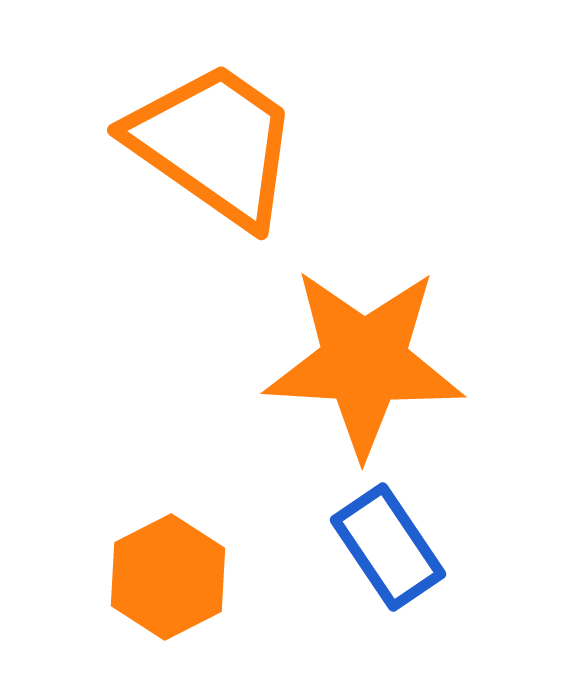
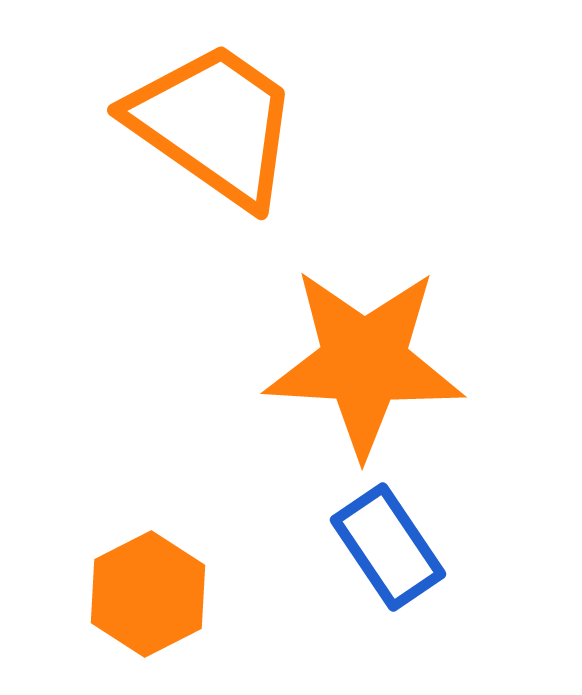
orange trapezoid: moved 20 px up
orange hexagon: moved 20 px left, 17 px down
